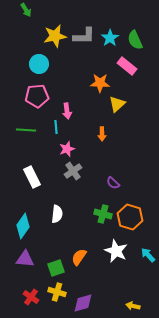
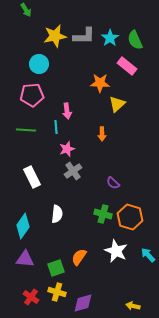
pink pentagon: moved 5 px left, 1 px up
